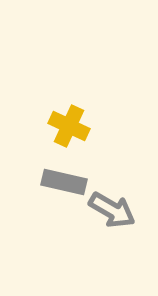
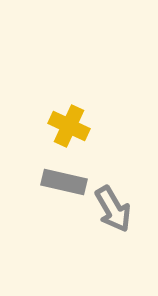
gray arrow: moved 1 px right, 1 px up; rotated 30 degrees clockwise
